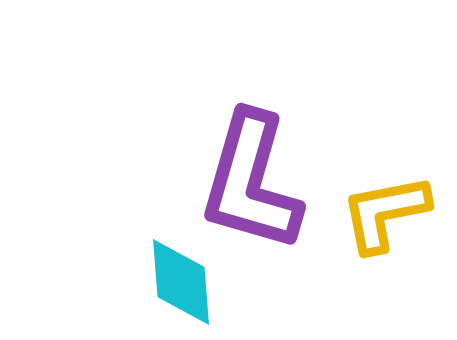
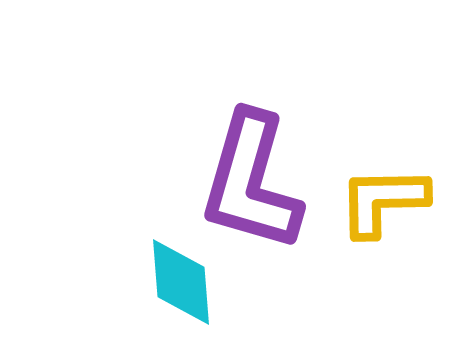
yellow L-shape: moved 2 px left, 12 px up; rotated 10 degrees clockwise
